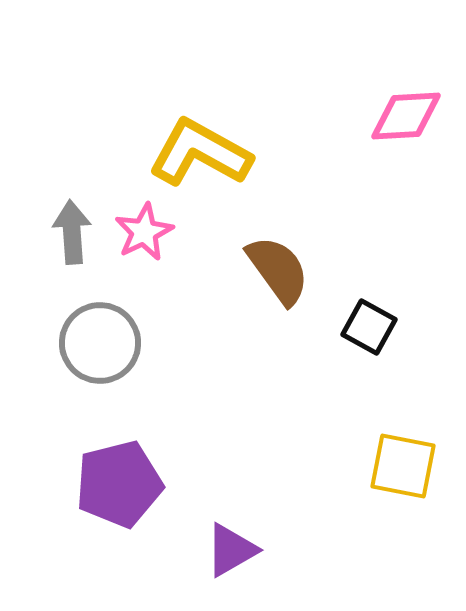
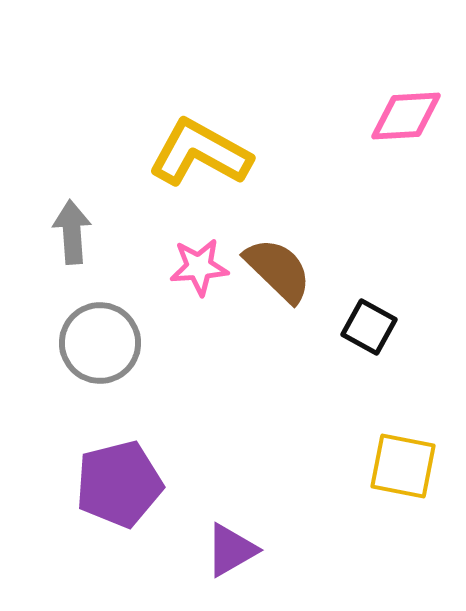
pink star: moved 55 px right, 35 px down; rotated 22 degrees clockwise
brown semicircle: rotated 10 degrees counterclockwise
